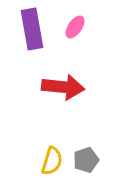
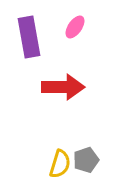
purple rectangle: moved 3 px left, 8 px down
red arrow: rotated 6 degrees counterclockwise
yellow semicircle: moved 8 px right, 3 px down
